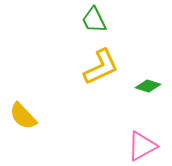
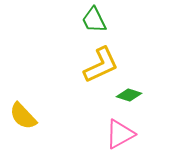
yellow L-shape: moved 2 px up
green diamond: moved 19 px left, 9 px down
pink triangle: moved 22 px left, 12 px up
